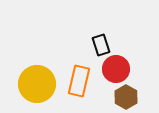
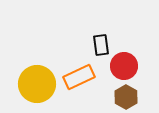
black rectangle: rotated 10 degrees clockwise
red circle: moved 8 px right, 3 px up
orange rectangle: moved 4 px up; rotated 52 degrees clockwise
